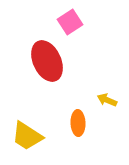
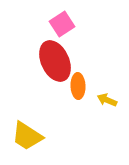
pink square: moved 8 px left, 2 px down
red ellipse: moved 8 px right
orange ellipse: moved 37 px up
